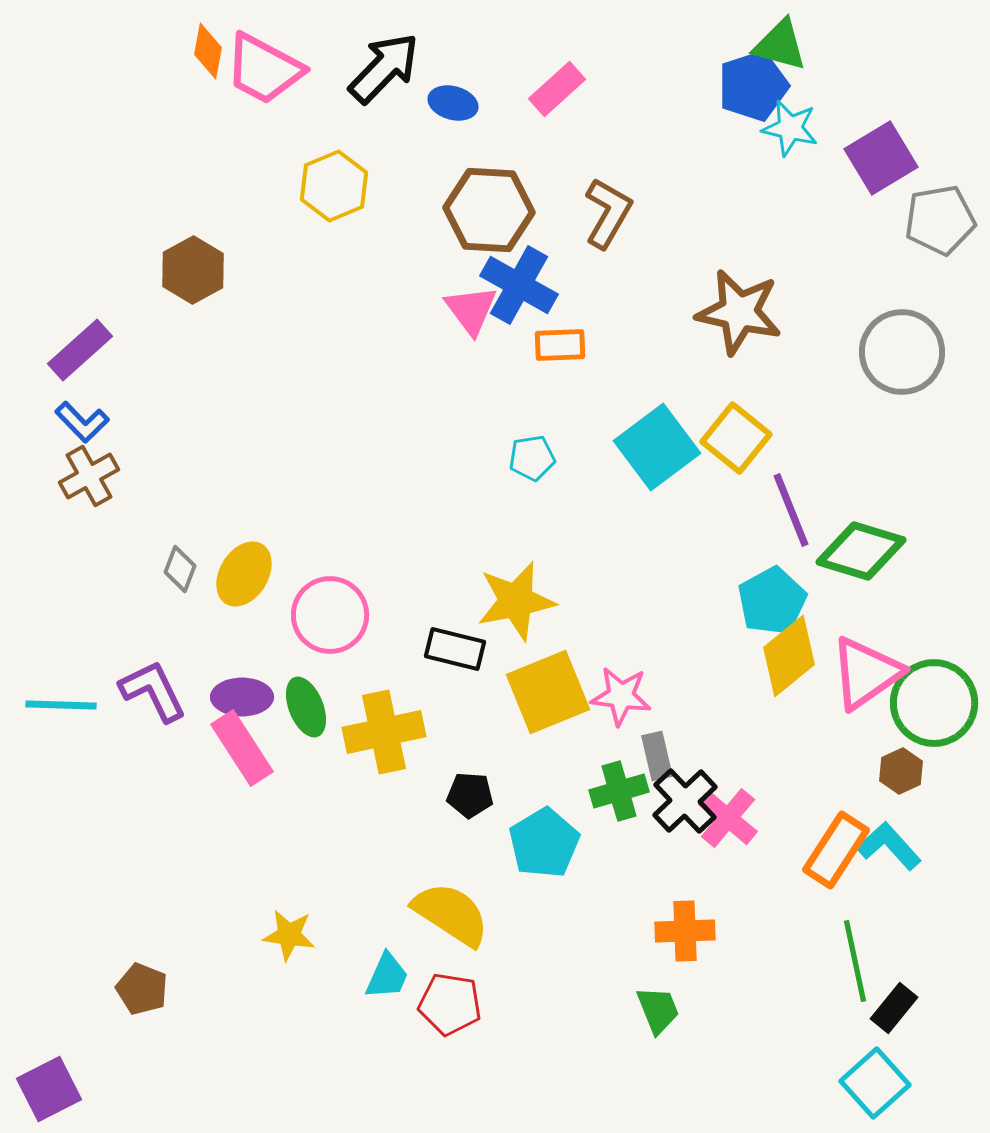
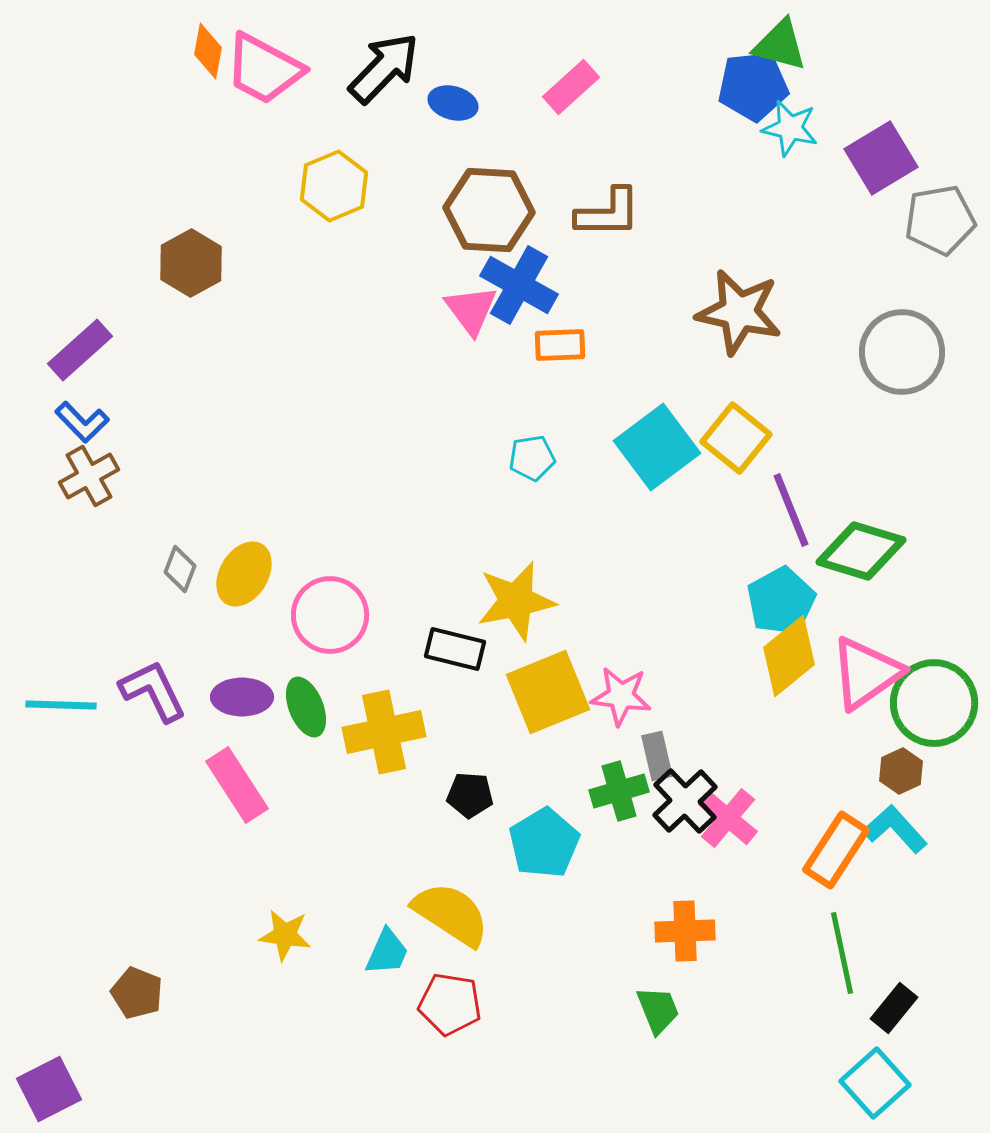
blue pentagon at (753, 86): rotated 12 degrees clockwise
pink rectangle at (557, 89): moved 14 px right, 2 px up
brown L-shape at (608, 213): rotated 60 degrees clockwise
brown hexagon at (193, 270): moved 2 px left, 7 px up
cyan pentagon at (772, 601): moved 9 px right
pink rectangle at (242, 748): moved 5 px left, 37 px down
cyan L-shape at (889, 846): moved 6 px right, 17 px up
yellow star at (289, 935): moved 4 px left
green line at (855, 961): moved 13 px left, 8 px up
cyan trapezoid at (387, 976): moved 24 px up
brown pentagon at (142, 989): moved 5 px left, 4 px down
